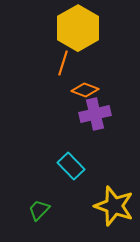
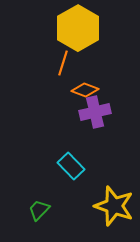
purple cross: moved 2 px up
